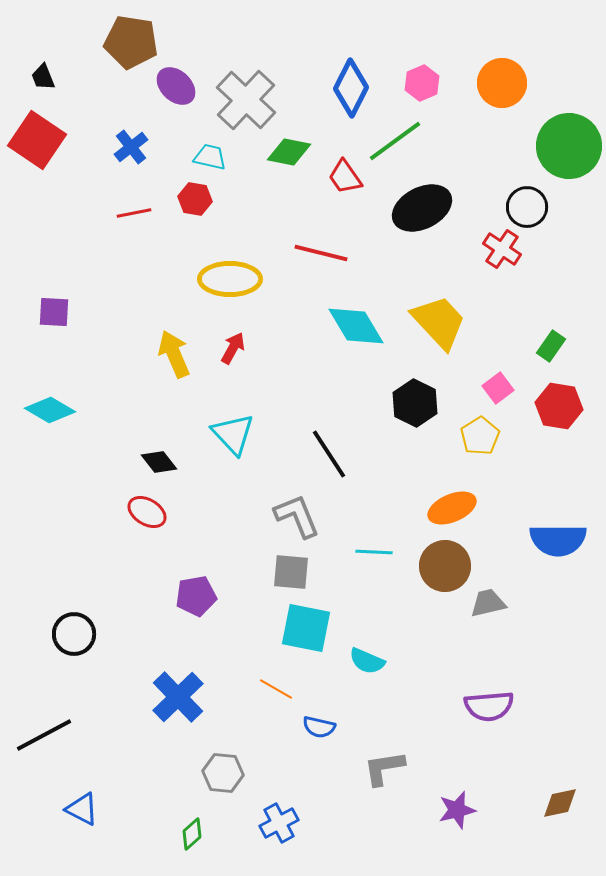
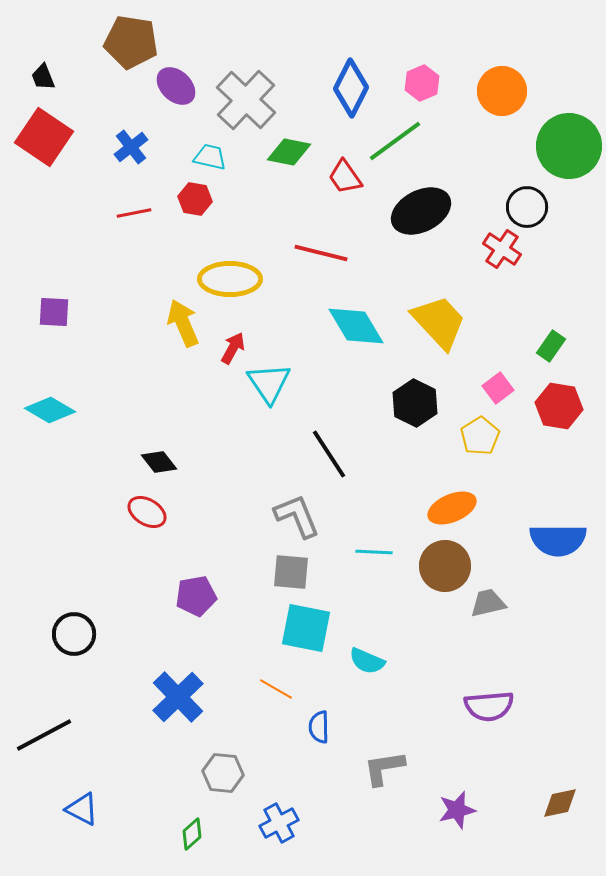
orange circle at (502, 83): moved 8 px down
red square at (37, 140): moved 7 px right, 3 px up
black ellipse at (422, 208): moved 1 px left, 3 px down
yellow arrow at (174, 354): moved 9 px right, 31 px up
cyan triangle at (233, 434): moved 36 px right, 51 px up; rotated 9 degrees clockwise
blue semicircle at (319, 727): rotated 76 degrees clockwise
